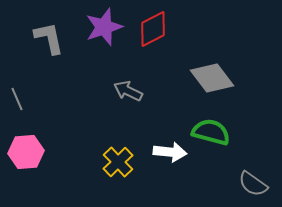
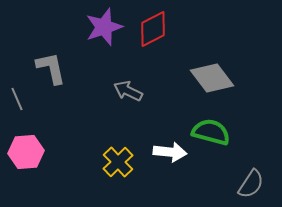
gray L-shape: moved 2 px right, 30 px down
gray semicircle: moved 2 px left; rotated 92 degrees counterclockwise
